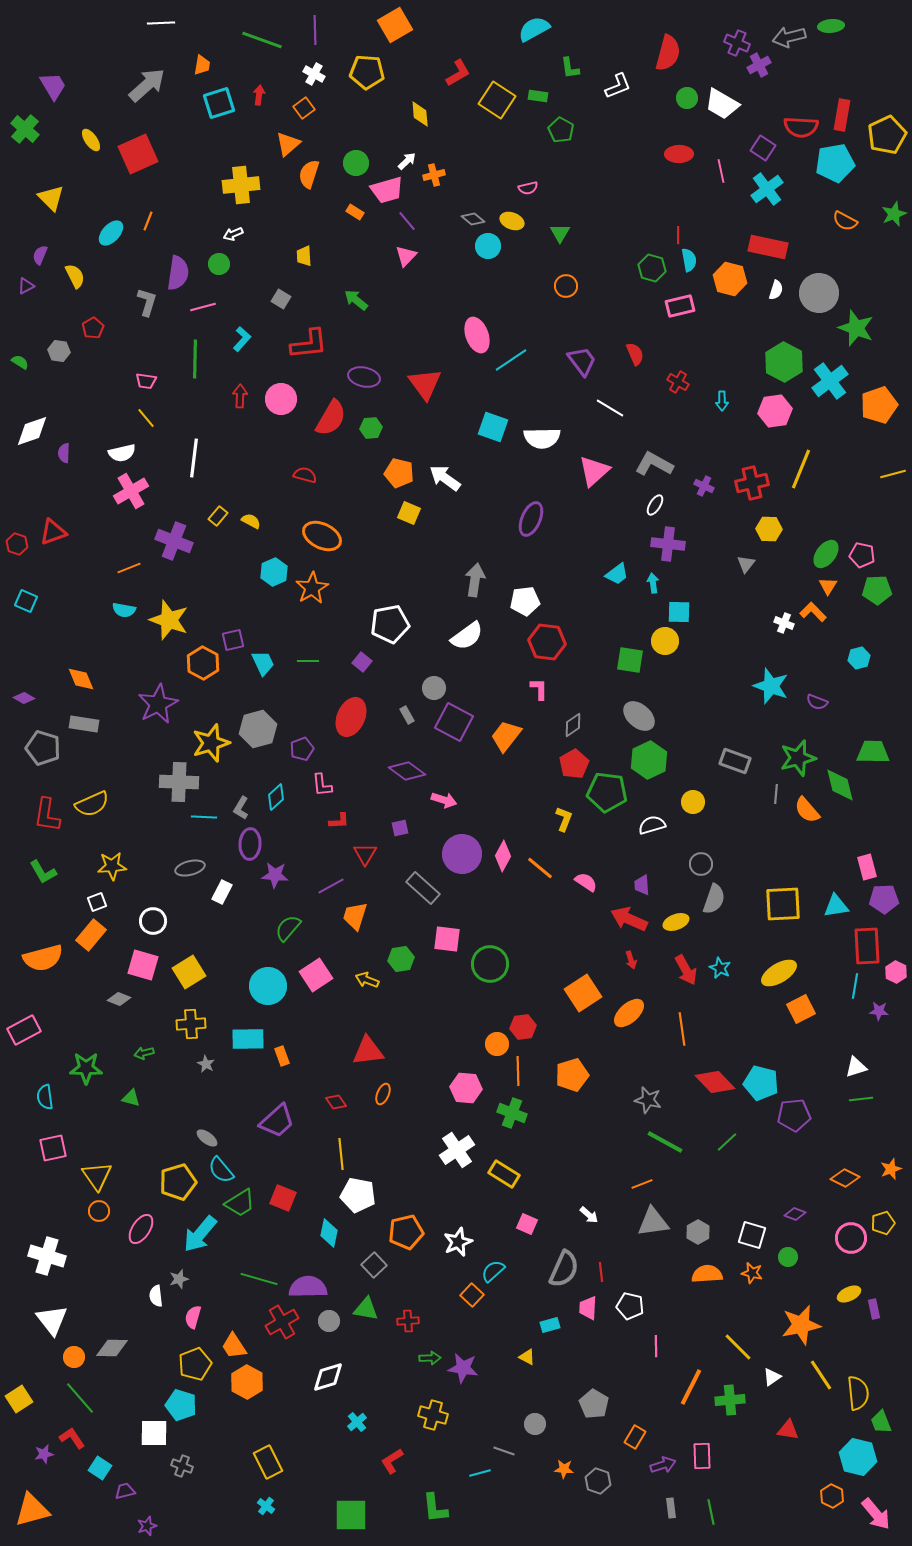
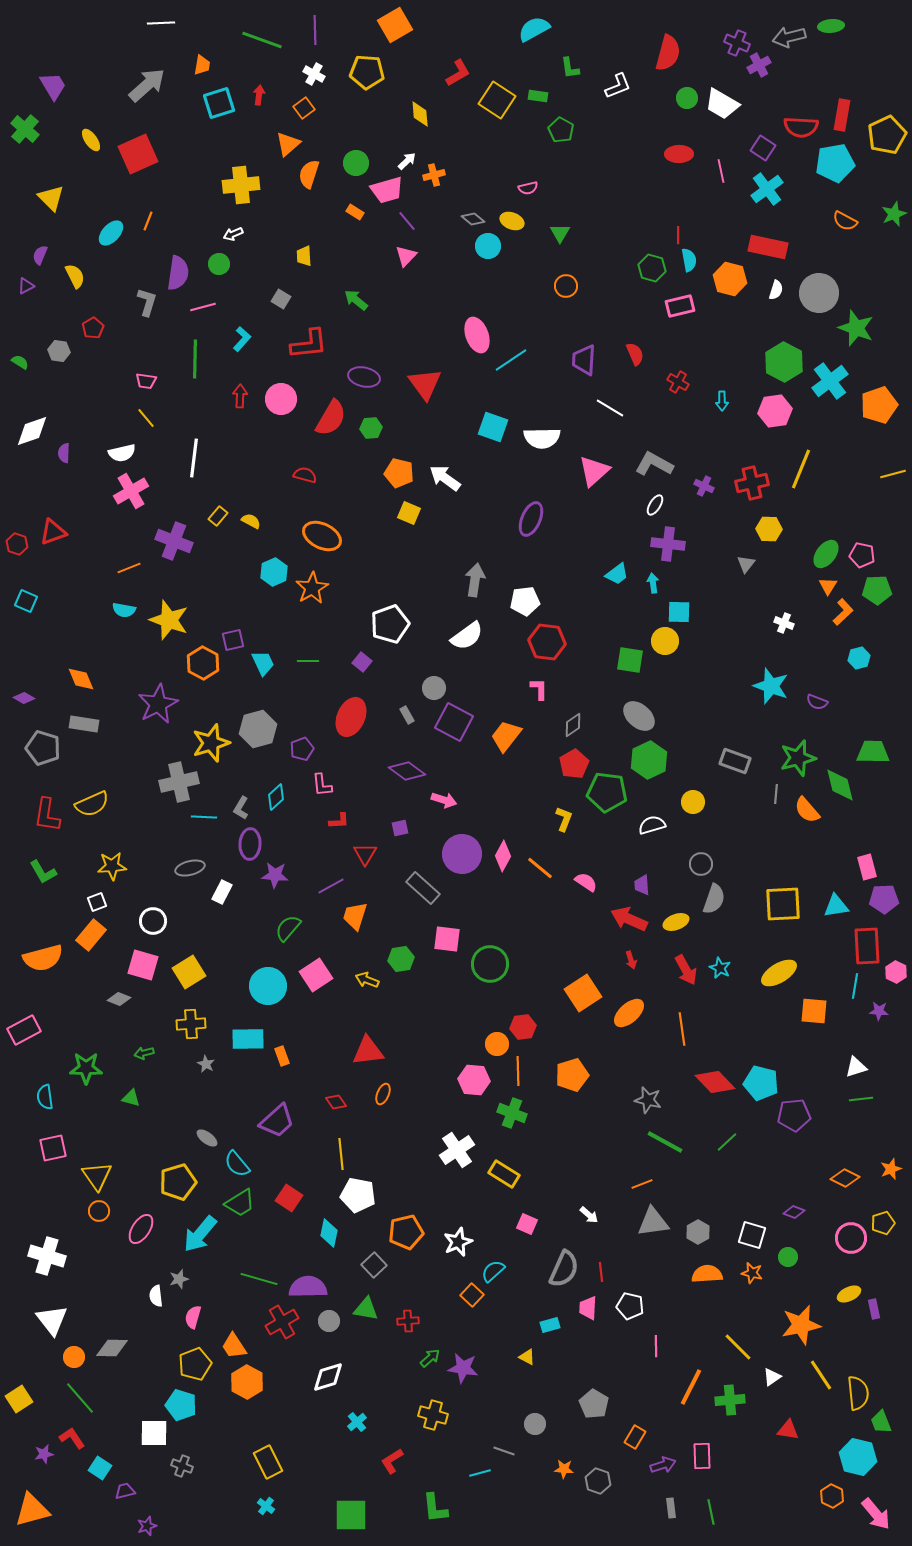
purple trapezoid at (582, 361): moved 2 px right, 1 px up; rotated 140 degrees counterclockwise
orange L-shape at (813, 612): moved 30 px right; rotated 92 degrees clockwise
white pentagon at (390, 624): rotated 9 degrees counterclockwise
gray cross at (179, 782): rotated 15 degrees counterclockwise
orange square at (801, 1009): moved 13 px right, 2 px down; rotated 32 degrees clockwise
pink hexagon at (466, 1088): moved 8 px right, 8 px up
cyan semicircle at (221, 1170): moved 16 px right, 6 px up
red square at (283, 1198): moved 6 px right; rotated 12 degrees clockwise
purple diamond at (795, 1214): moved 1 px left, 2 px up
green arrow at (430, 1358): rotated 40 degrees counterclockwise
